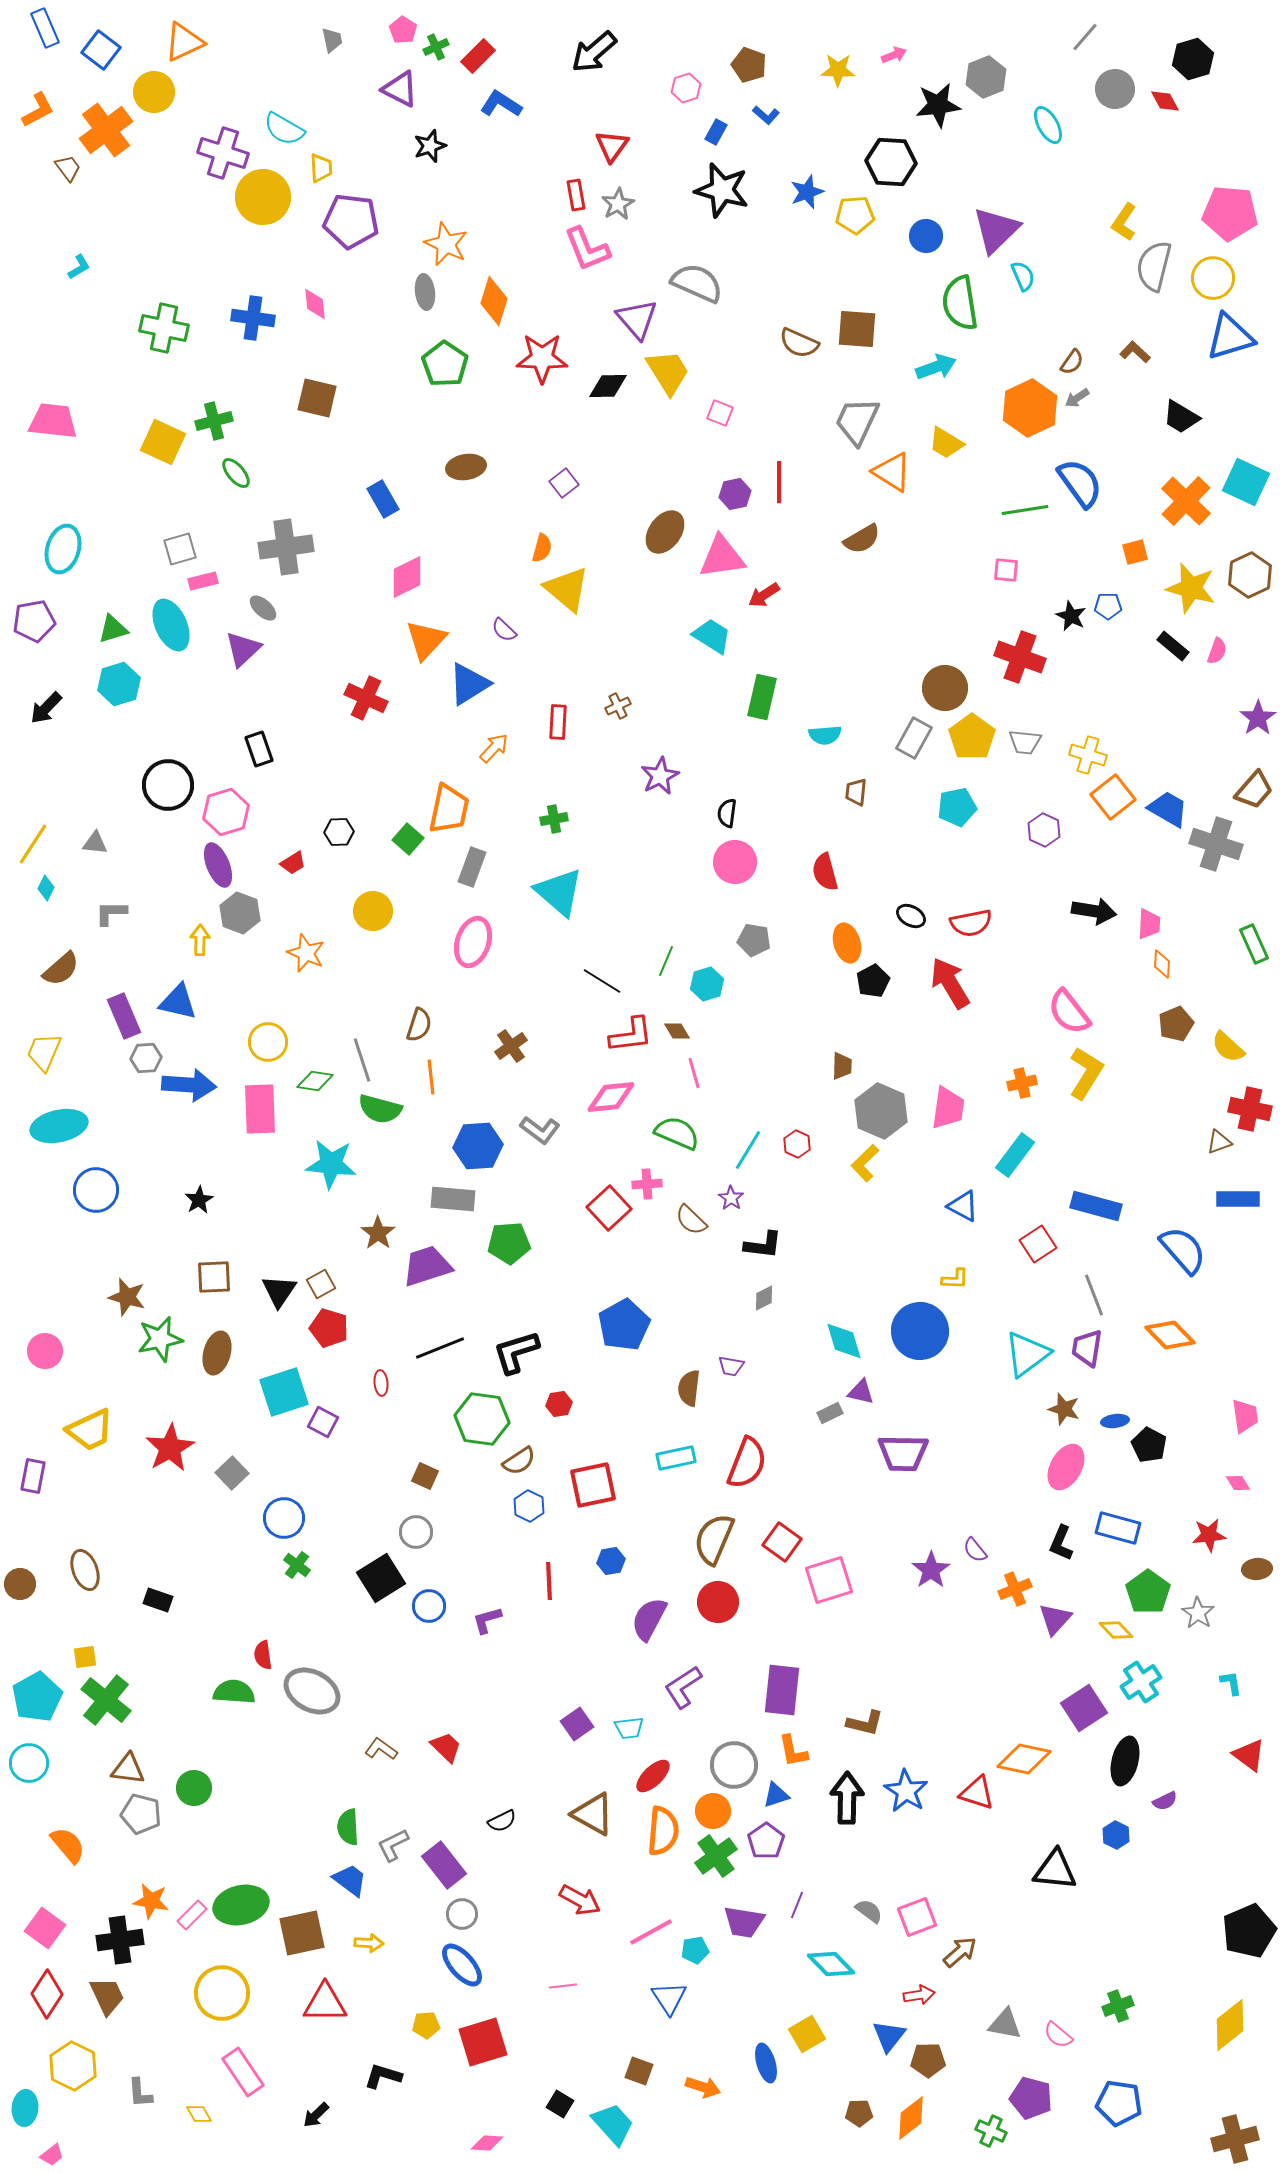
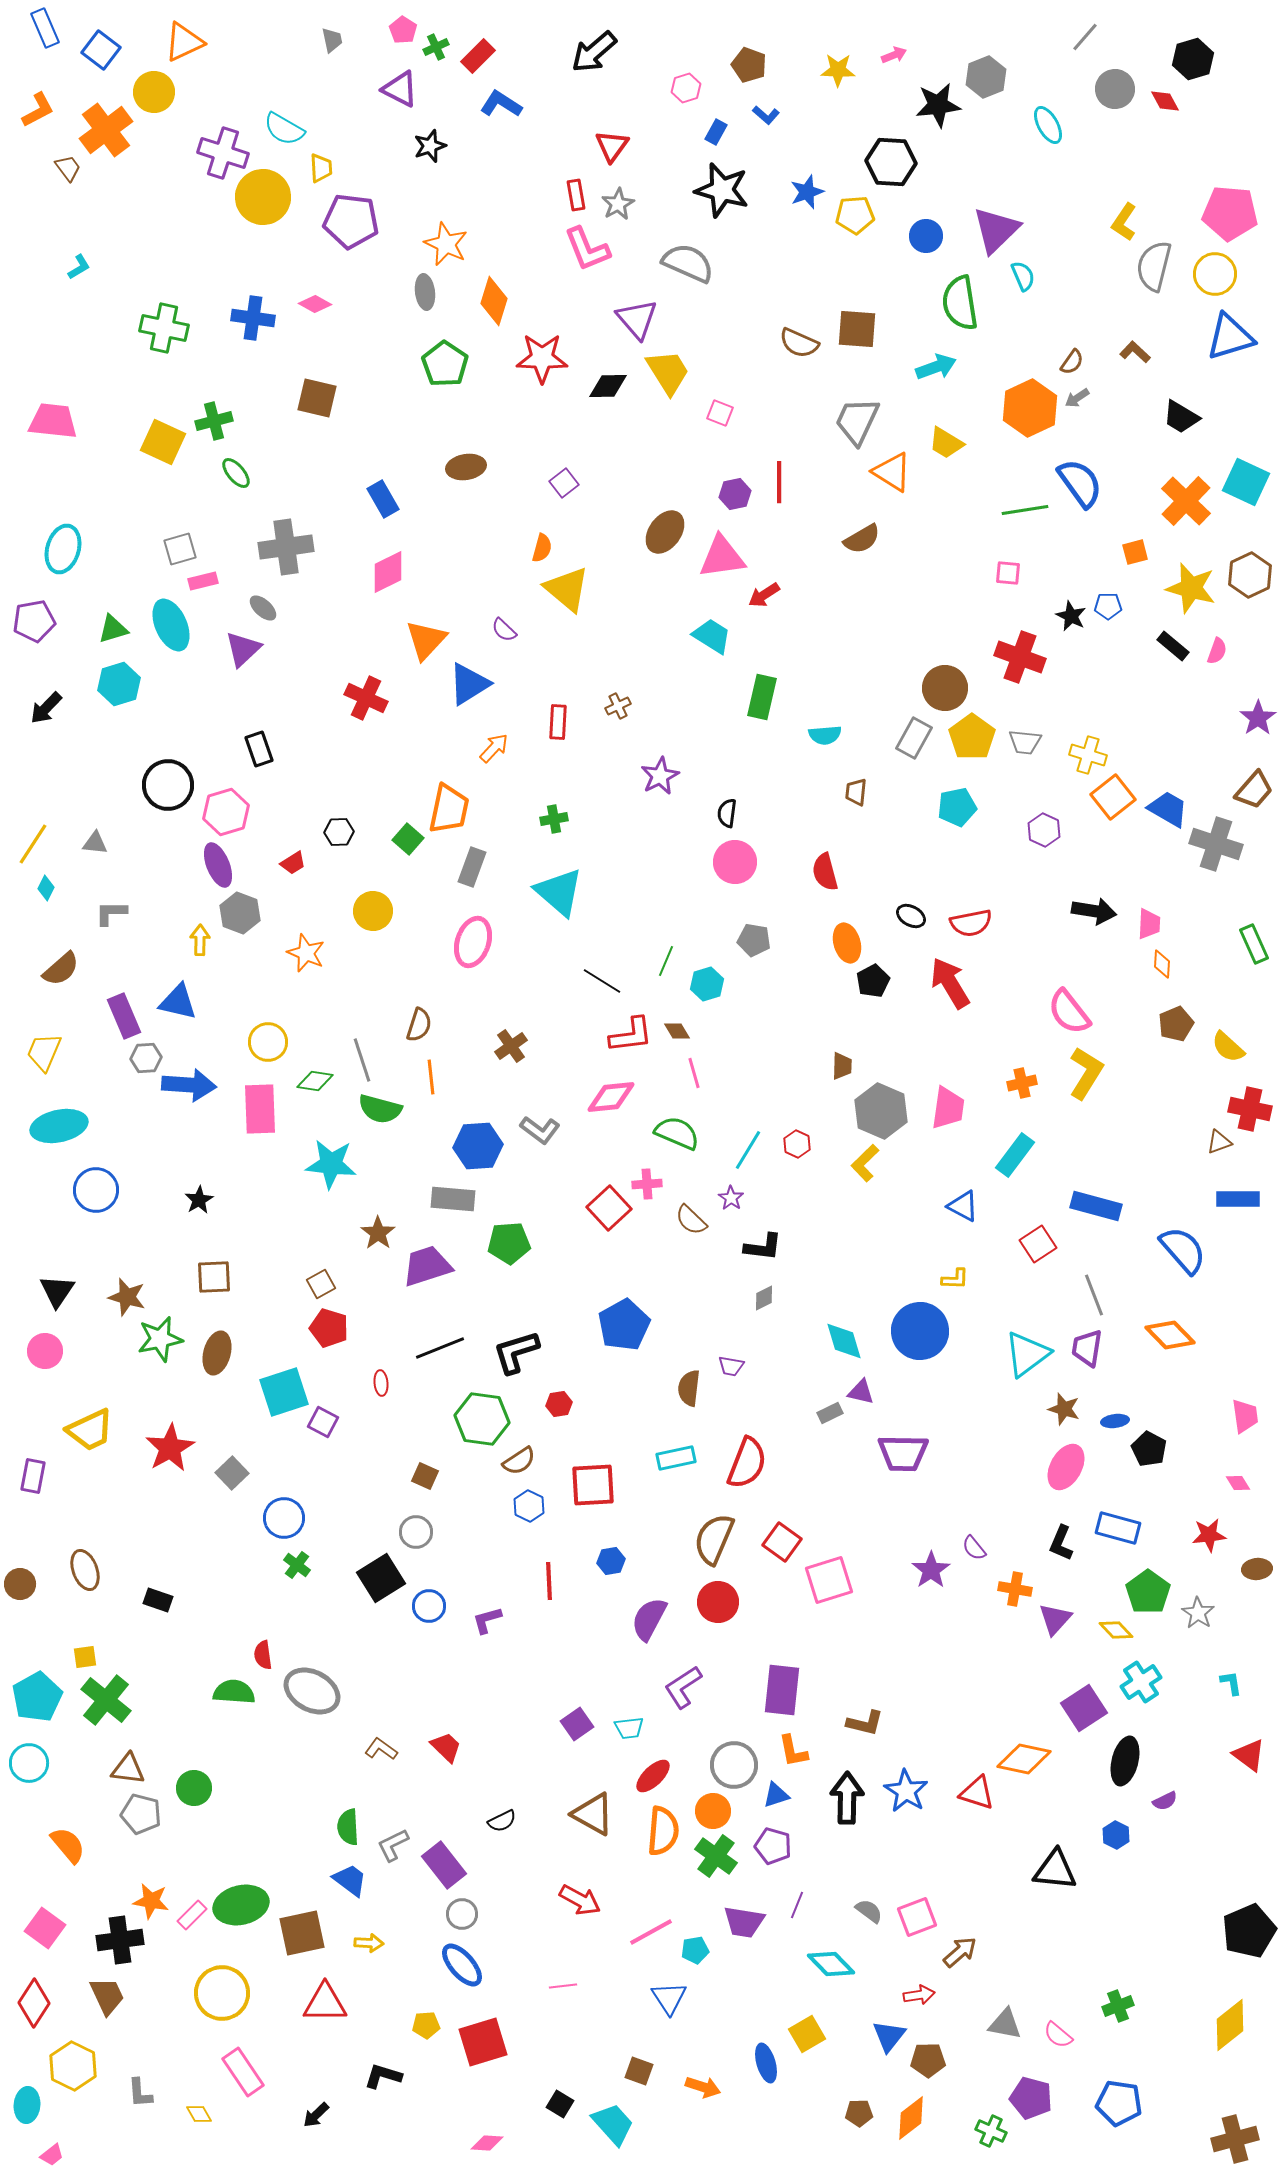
yellow circle at (1213, 278): moved 2 px right, 4 px up
gray semicircle at (697, 283): moved 9 px left, 20 px up
pink diamond at (315, 304): rotated 56 degrees counterclockwise
pink square at (1006, 570): moved 2 px right, 3 px down
pink diamond at (407, 577): moved 19 px left, 5 px up
black L-shape at (763, 1245): moved 2 px down
black triangle at (279, 1291): moved 222 px left
black pentagon at (1149, 1445): moved 4 px down
red square at (593, 1485): rotated 9 degrees clockwise
purple semicircle at (975, 1550): moved 1 px left, 2 px up
orange cross at (1015, 1589): rotated 32 degrees clockwise
purple pentagon at (766, 1841): moved 7 px right, 5 px down; rotated 21 degrees counterclockwise
green cross at (716, 1856): rotated 18 degrees counterclockwise
red diamond at (47, 1994): moved 13 px left, 9 px down
cyan ellipse at (25, 2108): moved 2 px right, 3 px up
